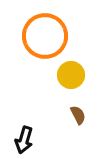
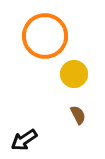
yellow circle: moved 3 px right, 1 px up
black arrow: rotated 40 degrees clockwise
